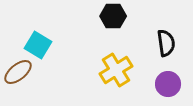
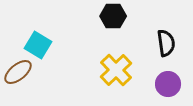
yellow cross: rotated 12 degrees counterclockwise
